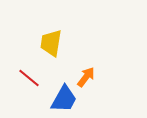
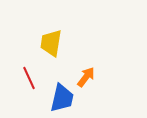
red line: rotated 25 degrees clockwise
blue trapezoid: moved 2 px left, 1 px up; rotated 16 degrees counterclockwise
